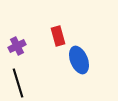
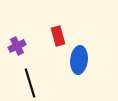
blue ellipse: rotated 28 degrees clockwise
black line: moved 12 px right
